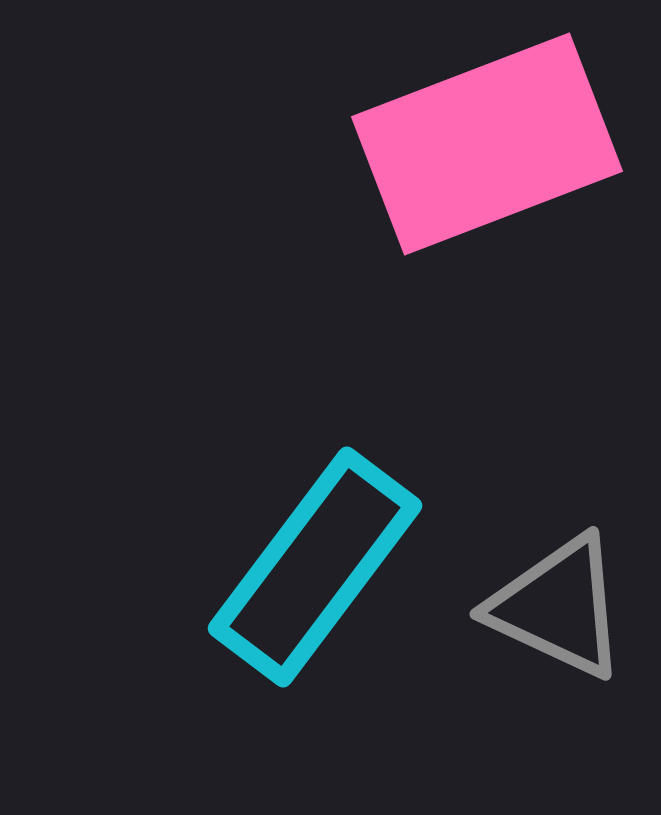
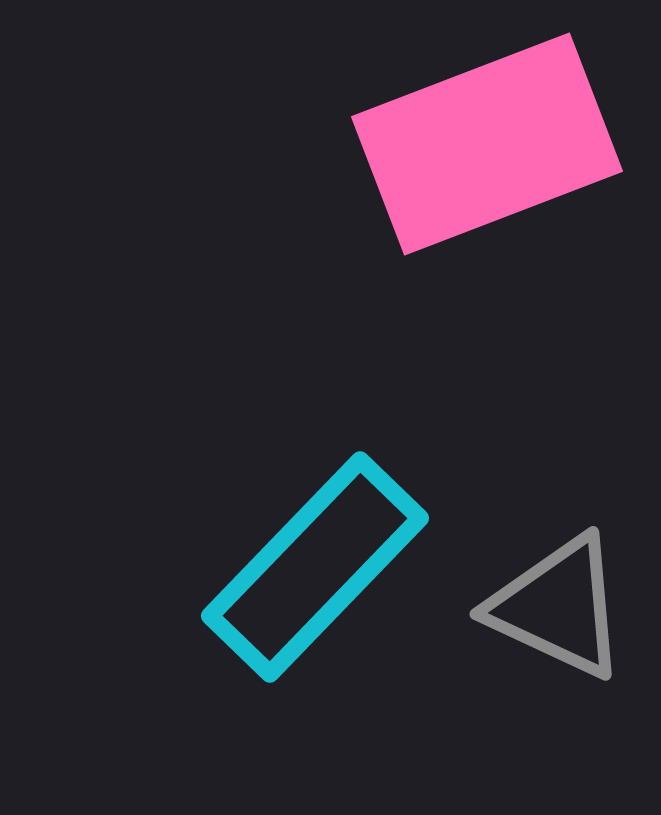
cyan rectangle: rotated 7 degrees clockwise
